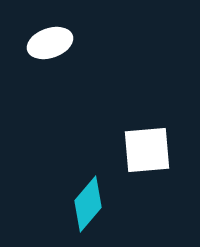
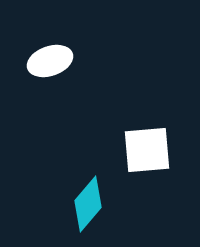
white ellipse: moved 18 px down
